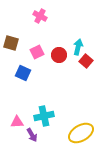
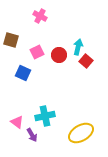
brown square: moved 3 px up
cyan cross: moved 1 px right
pink triangle: rotated 40 degrees clockwise
